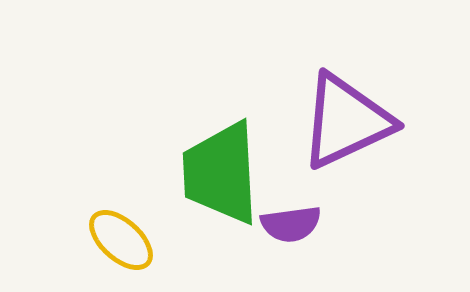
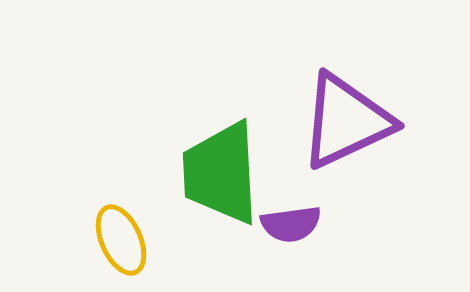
yellow ellipse: rotated 24 degrees clockwise
